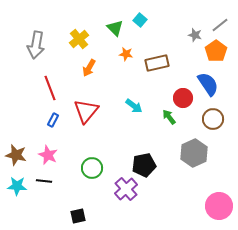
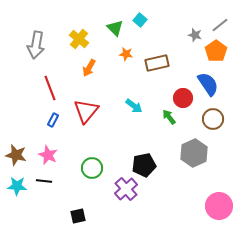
yellow cross: rotated 12 degrees counterclockwise
